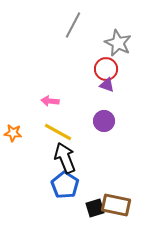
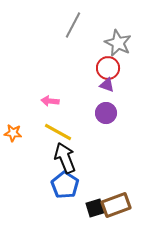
red circle: moved 2 px right, 1 px up
purple circle: moved 2 px right, 8 px up
brown rectangle: rotated 32 degrees counterclockwise
